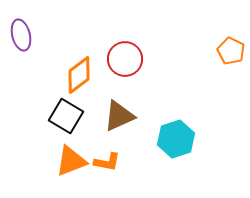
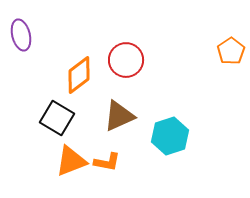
orange pentagon: rotated 12 degrees clockwise
red circle: moved 1 px right, 1 px down
black square: moved 9 px left, 2 px down
cyan hexagon: moved 6 px left, 3 px up
